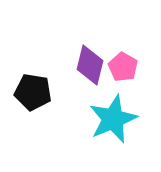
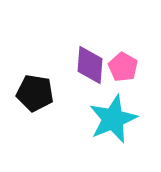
purple diamond: rotated 9 degrees counterclockwise
black pentagon: moved 2 px right, 1 px down
